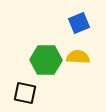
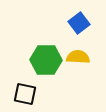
blue square: rotated 15 degrees counterclockwise
black square: moved 1 px down
